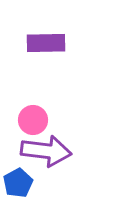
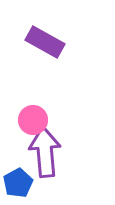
purple rectangle: moved 1 px left, 1 px up; rotated 30 degrees clockwise
purple arrow: moved 1 px left, 1 px down; rotated 102 degrees counterclockwise
